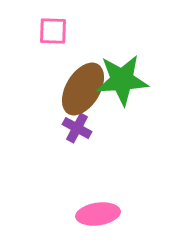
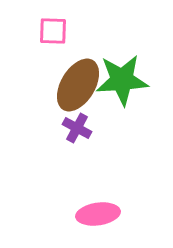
brown ellipse: moved 5 px left, 4 px up
